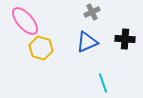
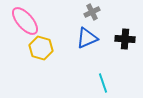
blue triangle: moved 4 px up
